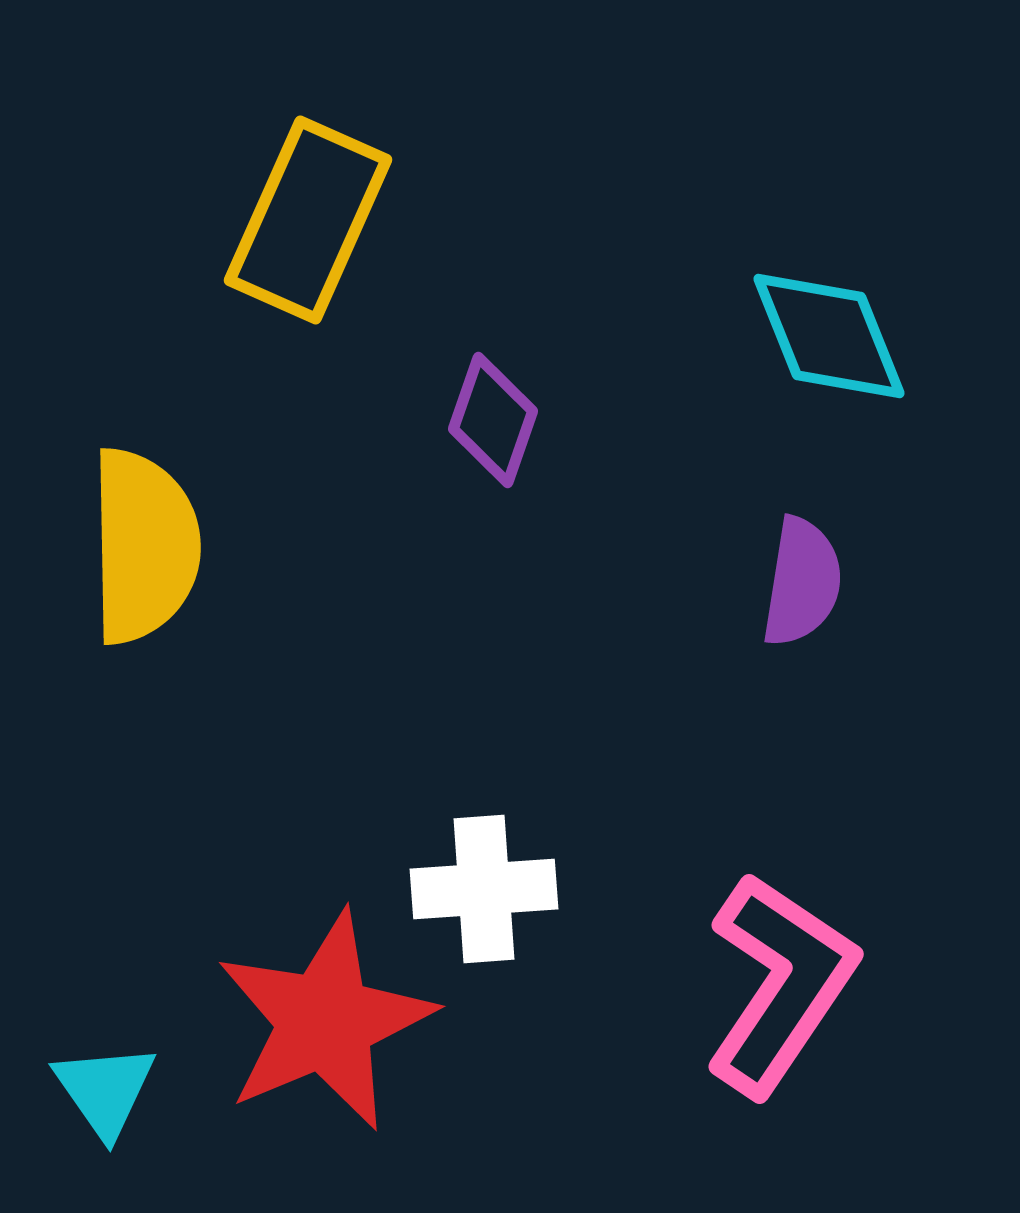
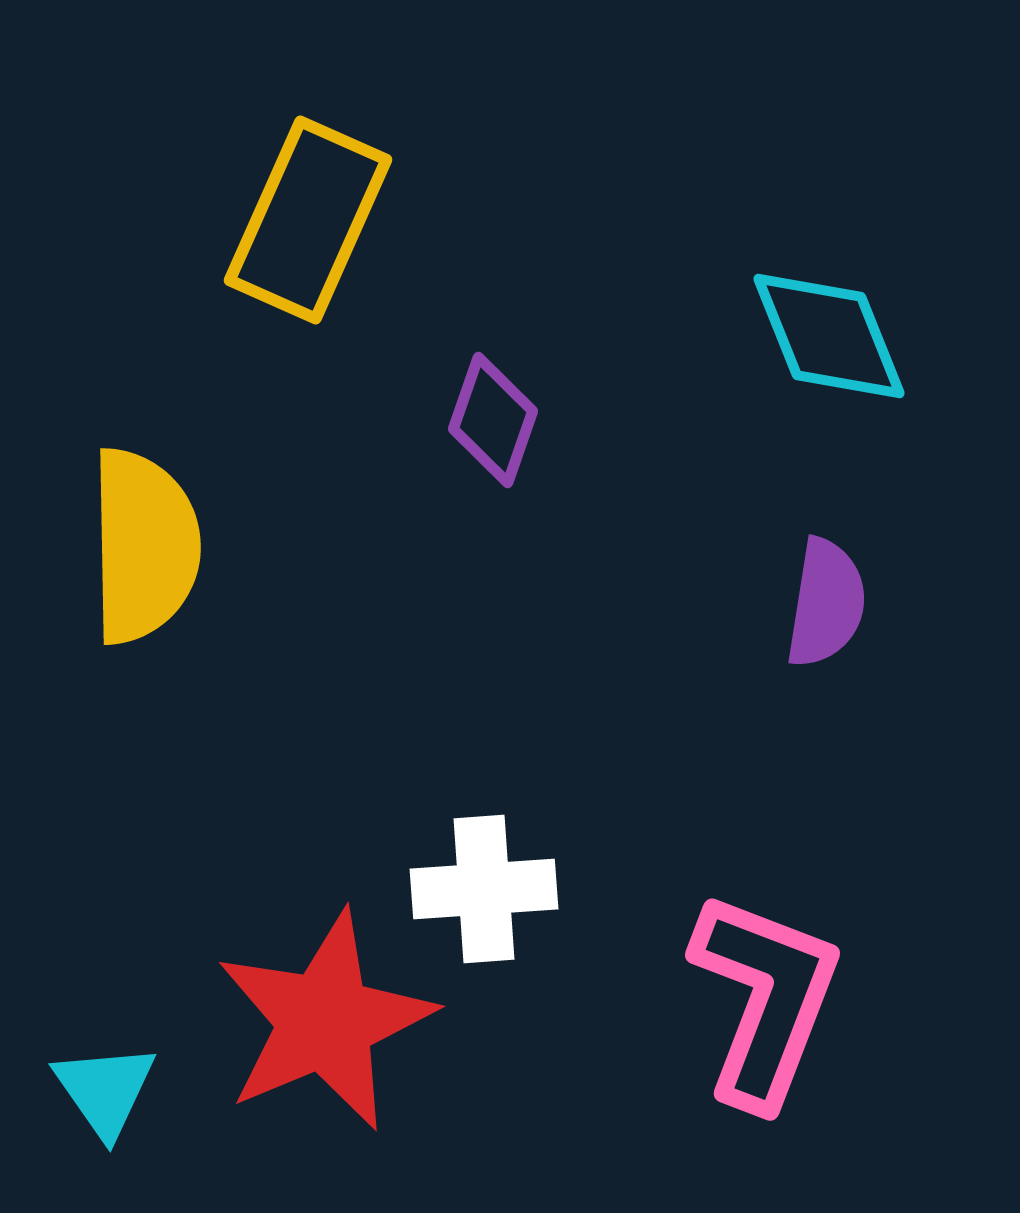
purple semicircle: moved 24 px right, 21 px down
pink L-shape: moved 15 px left, 15 px down; rotated 13 degrees counterclockwise
